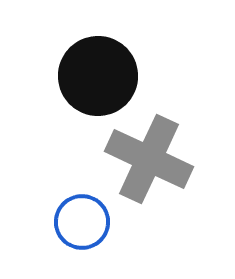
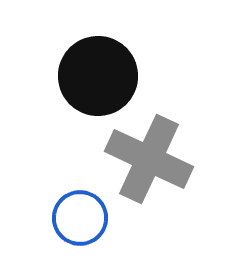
blue circle: moved 2 px left, 4 px up
